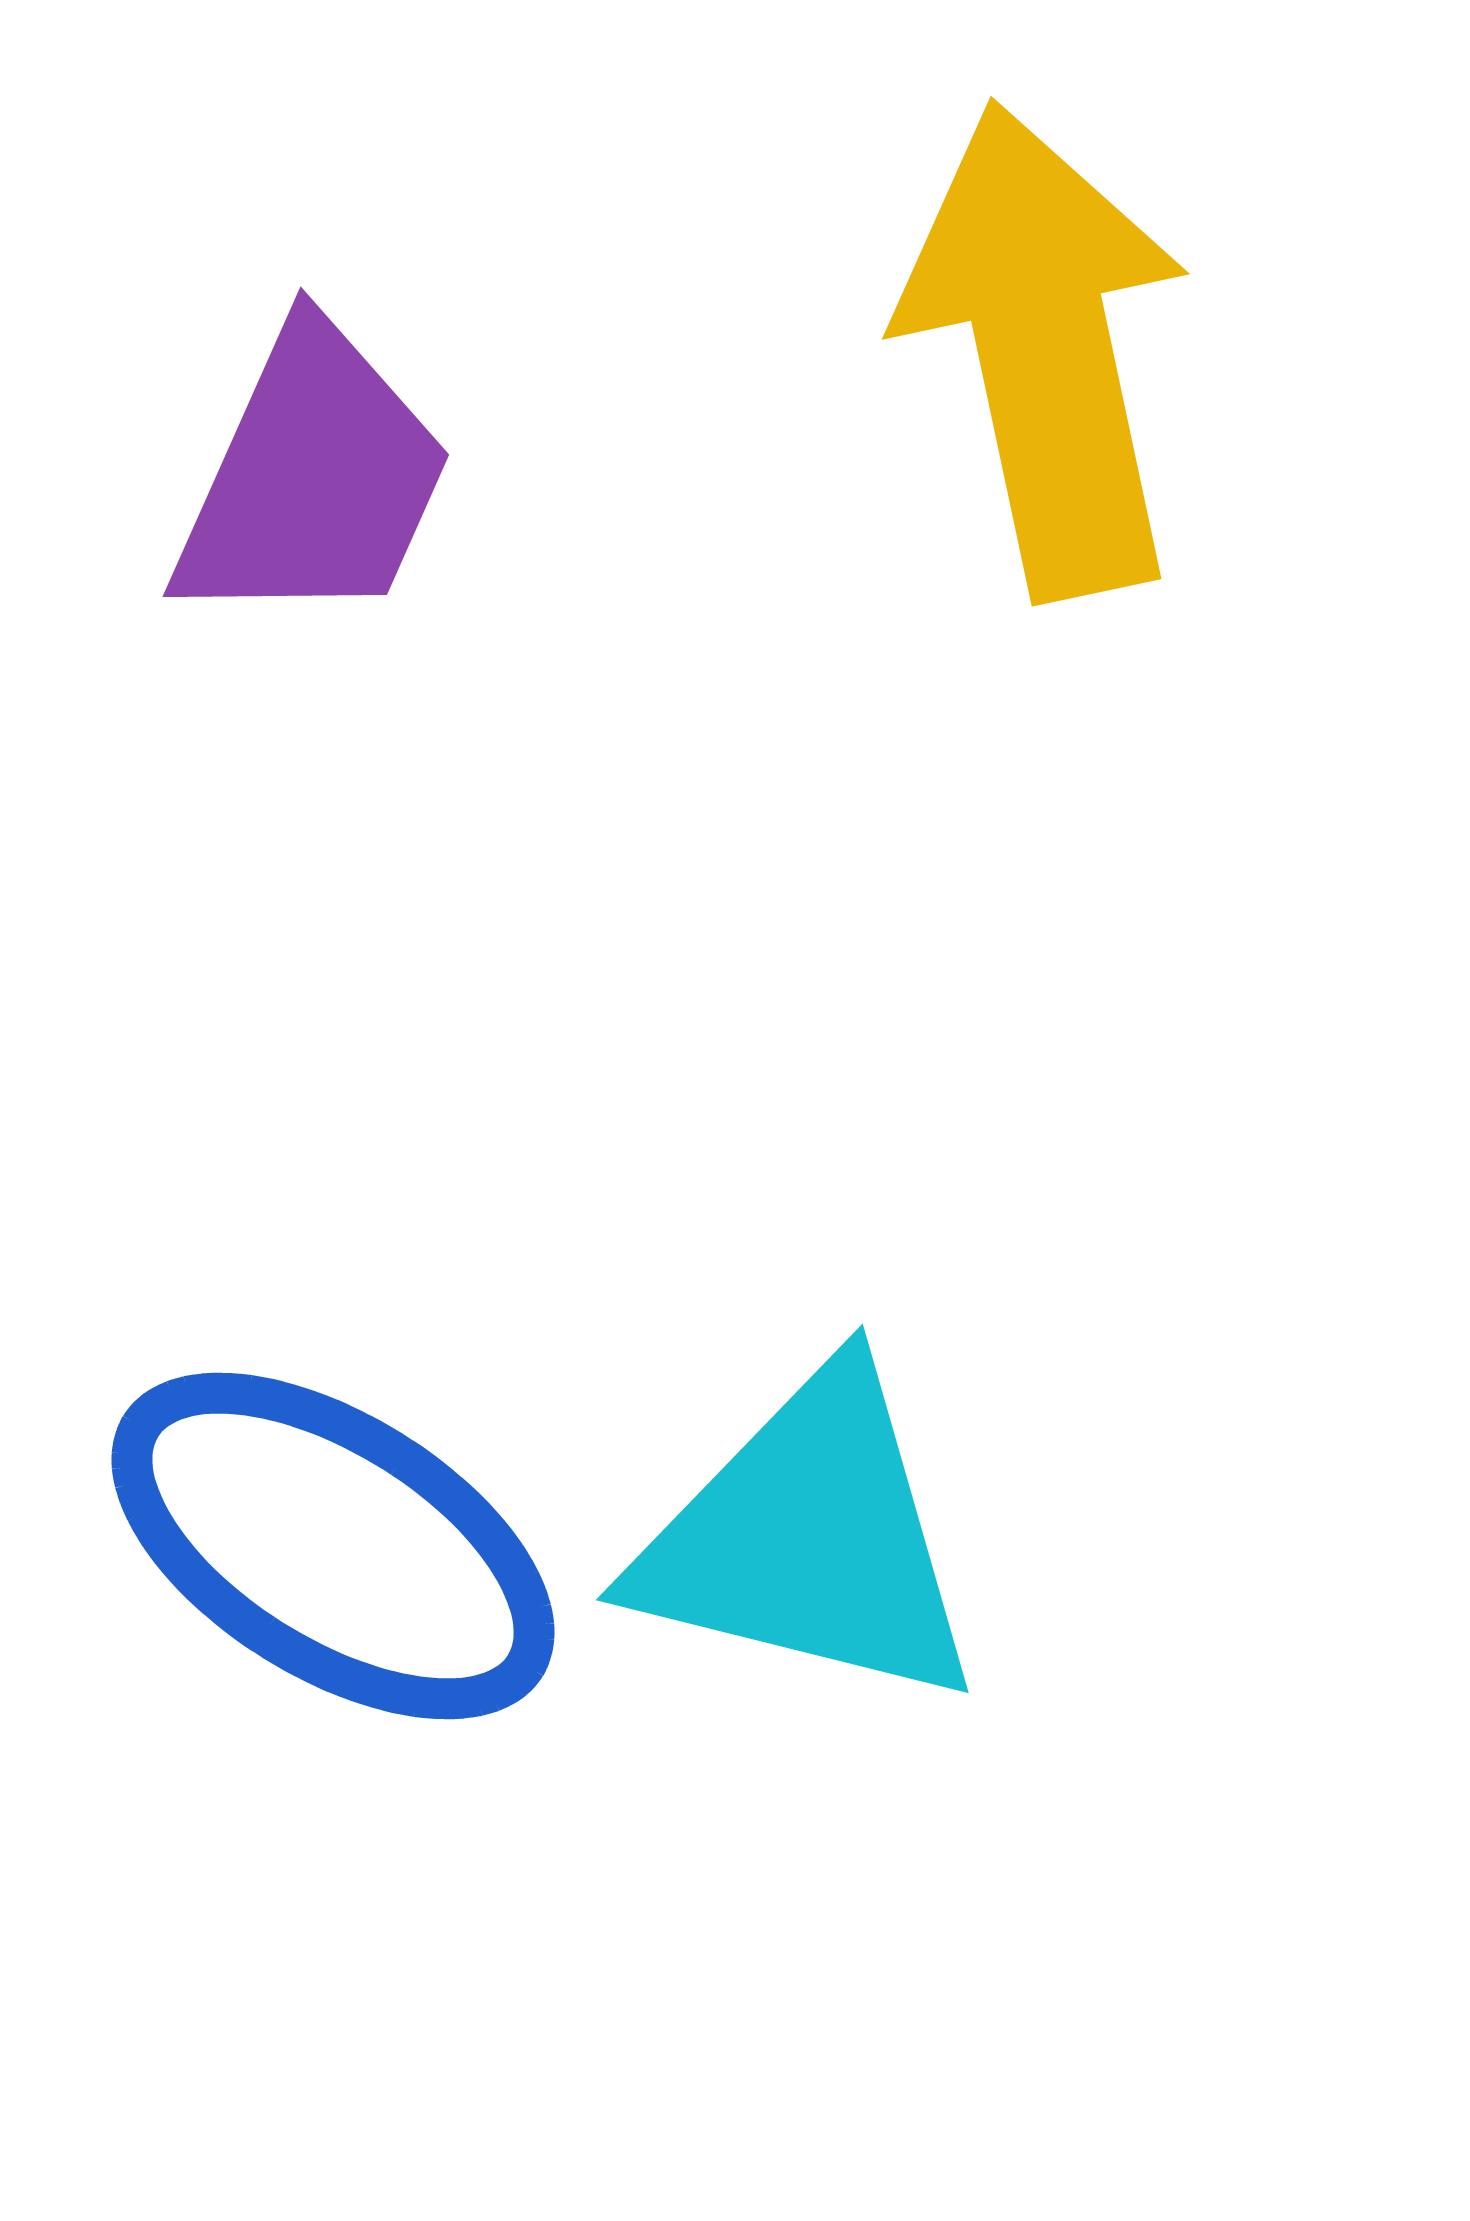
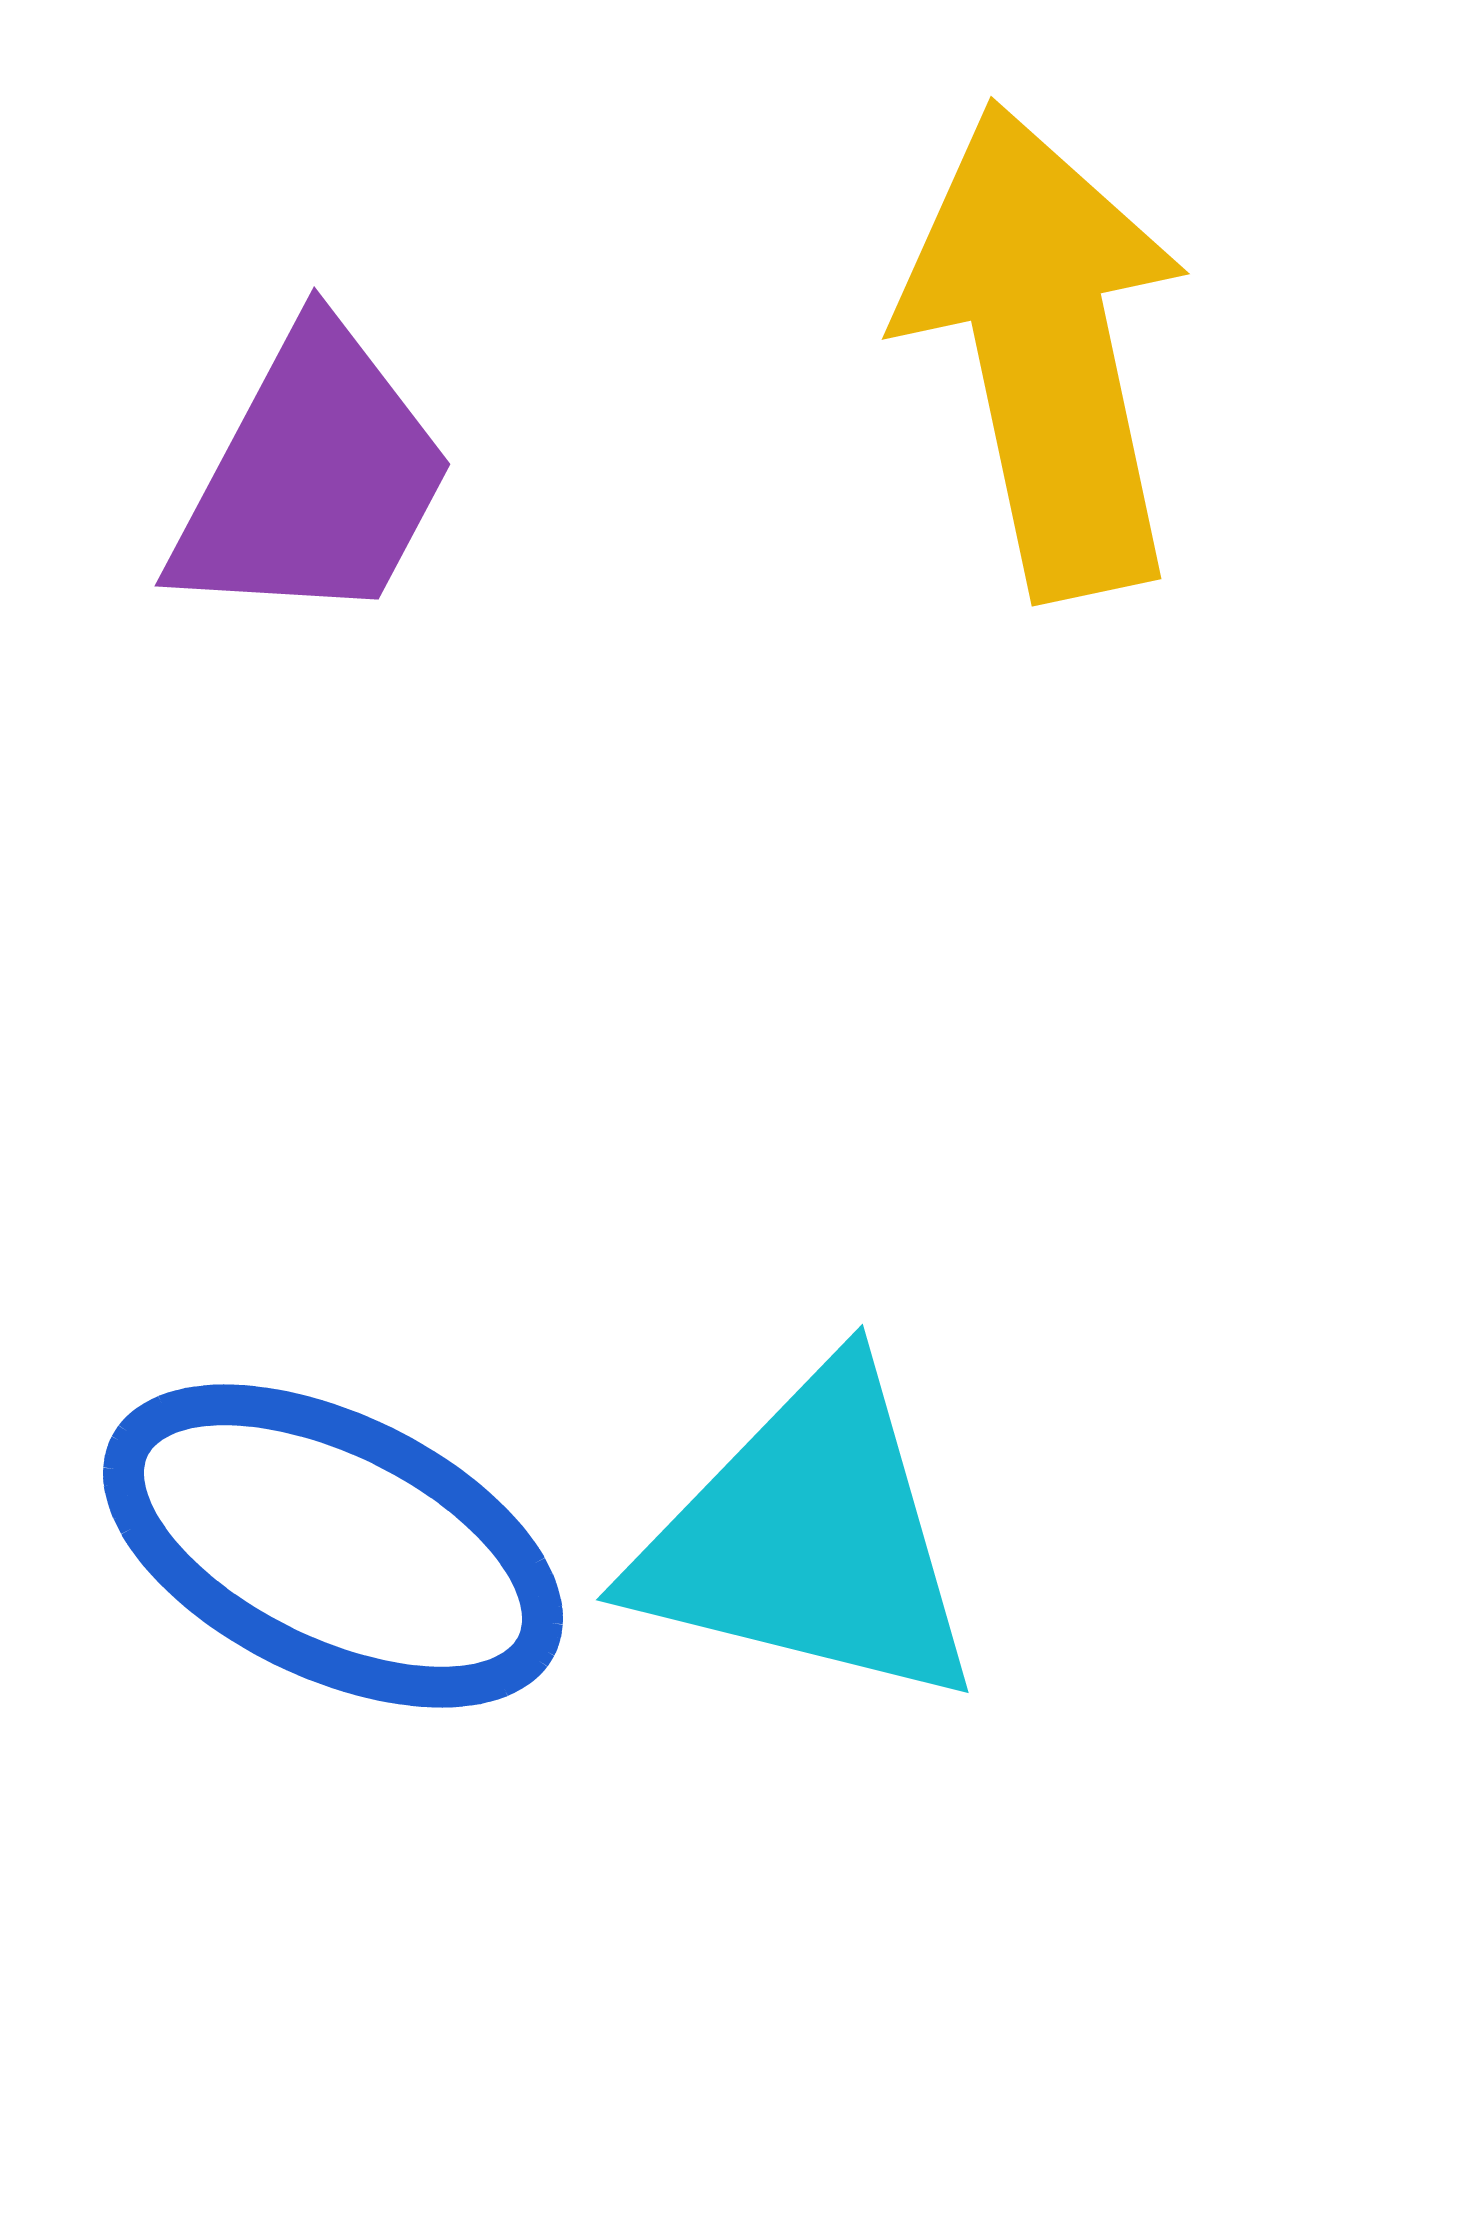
purple trapezoid: rotated 4 degrees clockwise
blue ellipse: rotated 6 degrees counterclockwise
